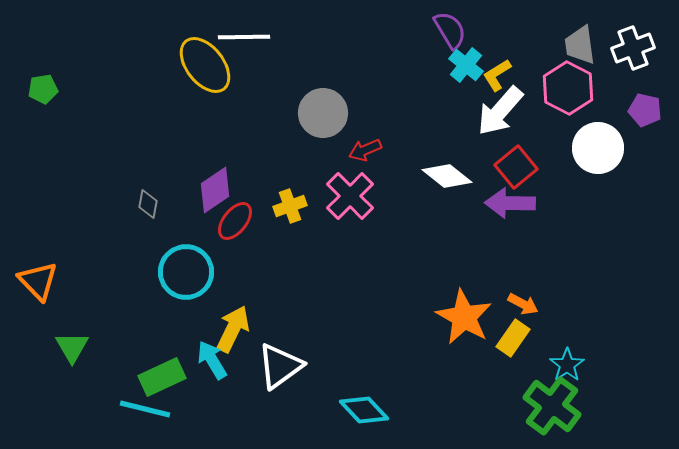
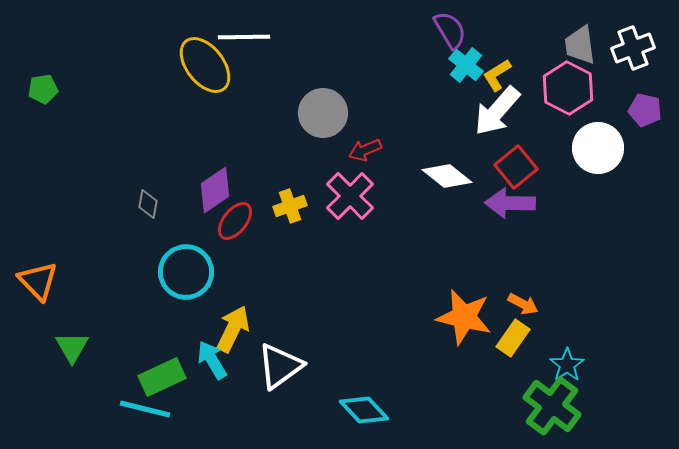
white arrow: moved 3 px left
orange star: rotated 16 degrees counterclockwise
